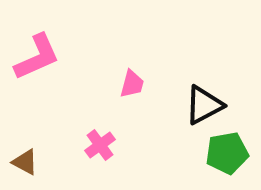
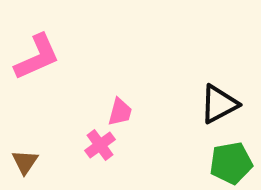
pink trapezoid: moved 12 px left, 28 px down
black triangle: moved 15 px right, 1 px up
green pentagon: moved 4 px right, 10 px down
brown triangle: rotated 36 degrees clockwise
